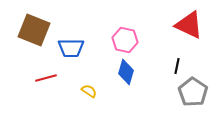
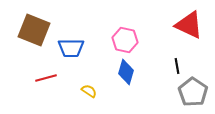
black line: rotated 21 degrees counterclockwise
